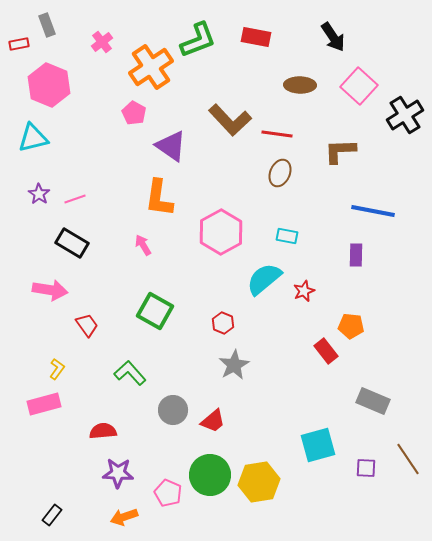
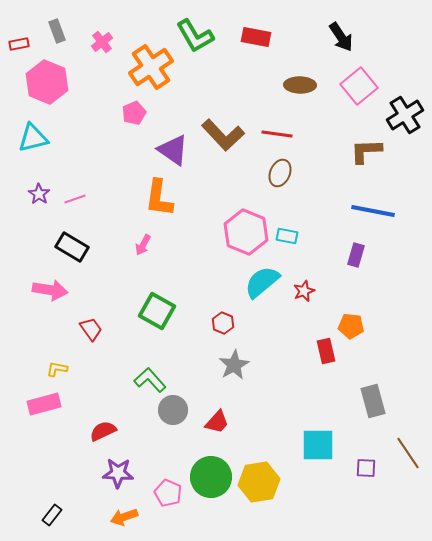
gray rectangle at (47, 25): moved 10 px right, 6 px down
black arrow at (333, 37): moved 8 px right
green L-shape at (198, 40): moved 3 px left, 4 px up; rotated 81 degrees clockwise
pink hexagon at (49, 85): moved 2 px left, 3 px up
pink square at (359, 86): rotated 9 degrees clockwise
pink pentagon at (134, 113): rotated 20 degrees clockwise
brown L-shape at (230, 120): moved 7 px left, 15 px down
purple triangle at (171, 146): moved 2 px right, 4 px down
brown L-shape at (340, 151): moved 26 px right
pink hexagon at (221, 232): moved 25 px right; rotated 9 degrees counterclockwise
black rectangle at (72, 243): moved 4 px down
pink arrow at (143, 245): rotated 120 degrees counterclockwise
purple rectangle at (356, 255): rotated 15 degrees clockwise
cyan semicircle at (264, 279): moved 2 px left, 3 px down
green square at (155, 311): moved 2 px right
red trapezoid at (87, 325): moved 4 px right, 4 px down
red rectangle at (326, 351): rotated 25 degrees clockwise
yellow L-shape at (57, 369): rotated 115 degrees counterclockwise
green L-shape at (130, 373): moved 20 px right, 7 px down
gray rectangle at (373, 401): rotated 52 degrees clockwise
red trapezoid at (213, 421): moved 4 px right, 1 px down; rotated 8 degrees counterclockwise
red semicircle at (103, 431): rotated 20 degrees counterclockwise
cyan square at (318, 445): rotated 15 degrees clockwise
brown line at (408, 459): moved 6 px up
green circle at (210, 475): moved 1 px right, 2 px down
